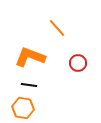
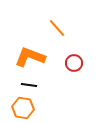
red circle: moved 4 px left
